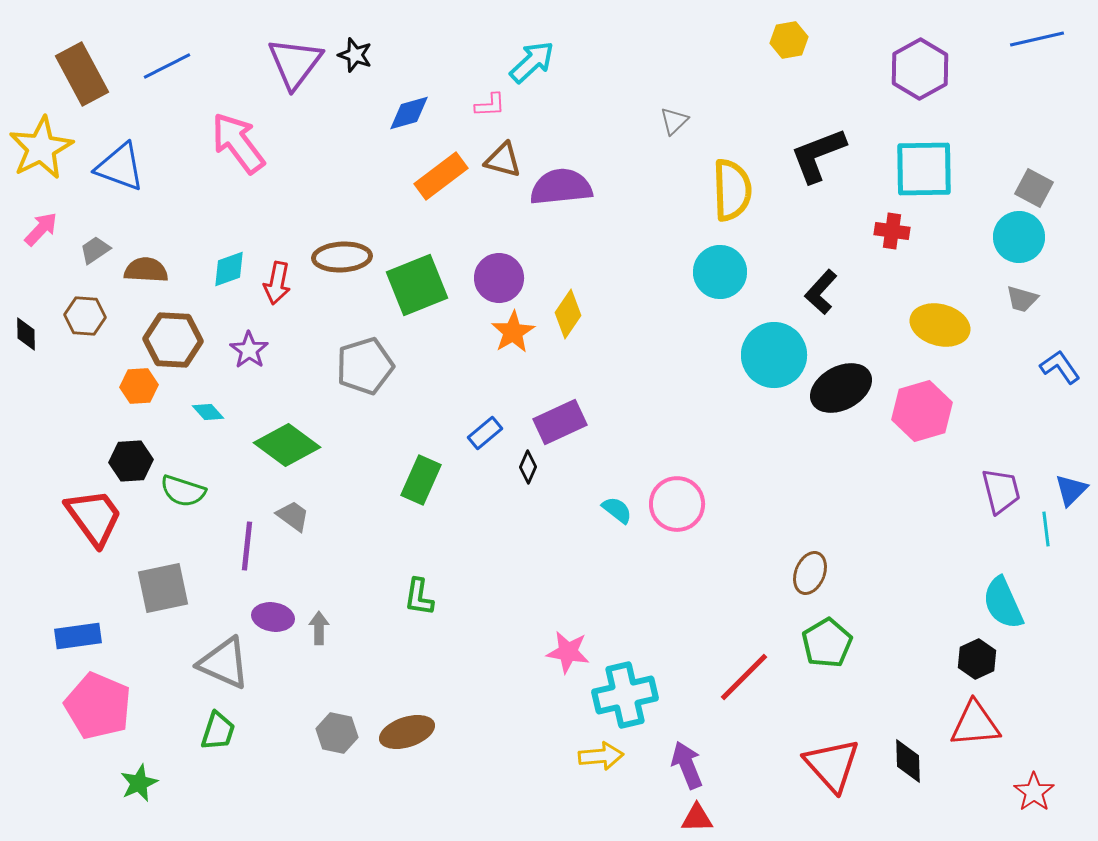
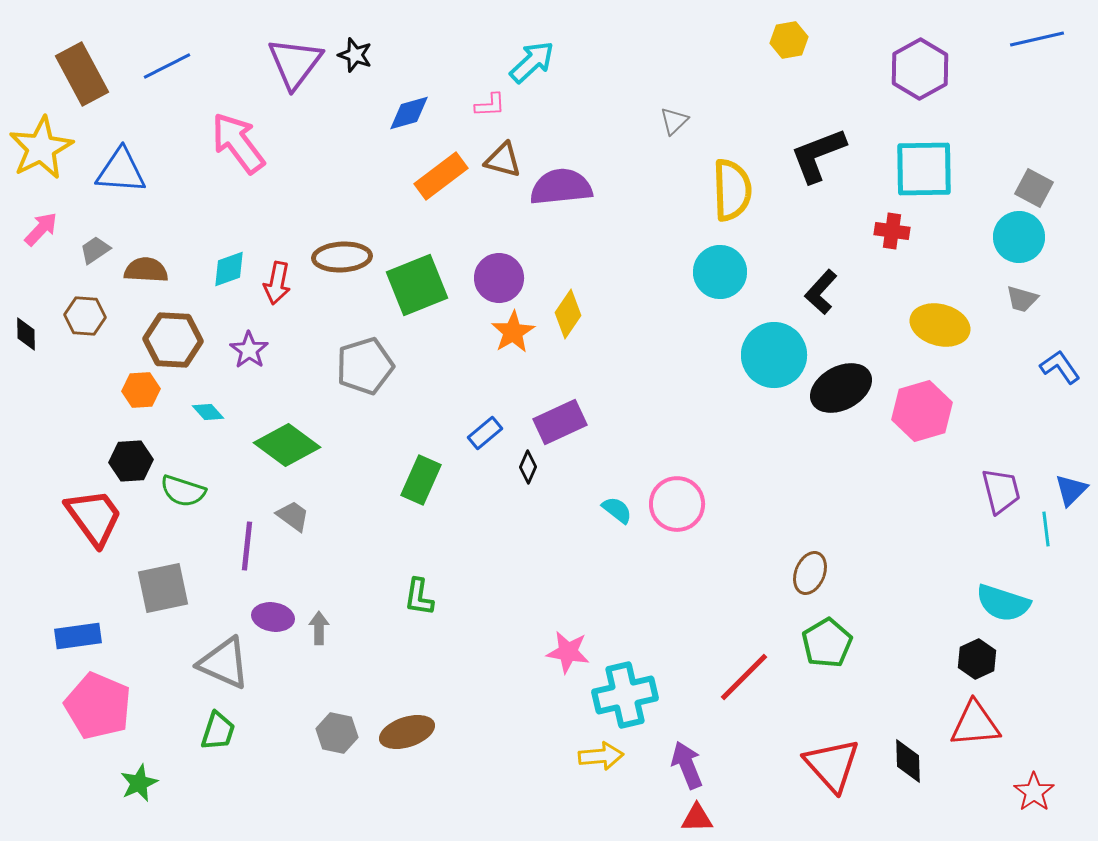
blue triangle at (120, 167): moved 1 px right, 4 px down; rotated 16 degrees counterclockwise
orange hexagon at (139, 386): moved 2 px right, 4 px down
cyan semicircle at (1003, 603): rotated 48 degrees counterclockwise
